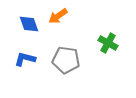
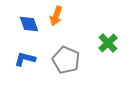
orange arrow: moved 2 px left; rotated 36 degrees counterclockwise
green cross: rotated 18 degrees clockwise
gray pentagon: rotated 16 degrees clockwise
